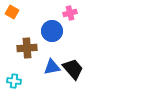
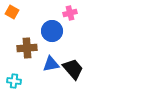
blue triangle: moved 1 px left, 3 px up
